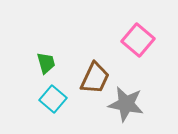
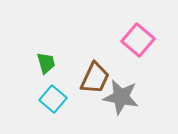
gray star: moved 5 px left, 7 px up
